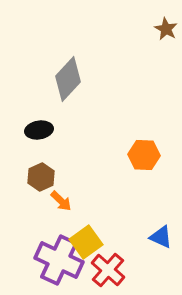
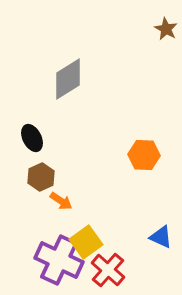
gray diamond: rotated 15 degrees clockwise
black ellipse: moved 7 px left, 8 px down; rotated 72 degrees clockwise
orange arrow: rotated 10 degrees counterclockwise
